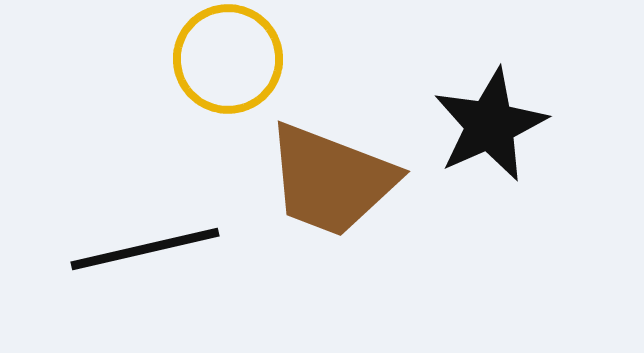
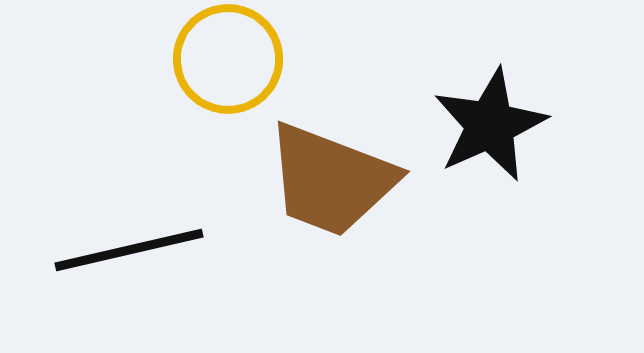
black line: moved 16 px left, 1 px down
